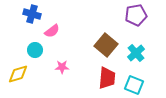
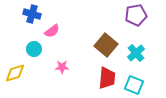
cyan circle: moved 1 px left, 1 px up
yellow diamond: moved 3 px left, 1 px up
